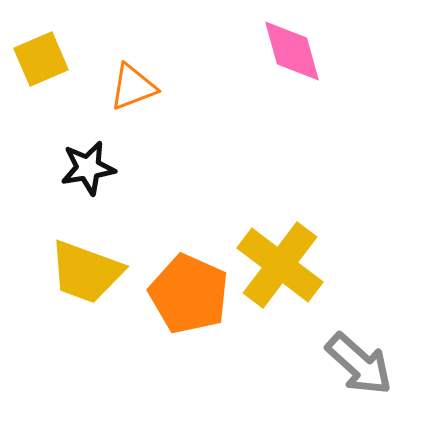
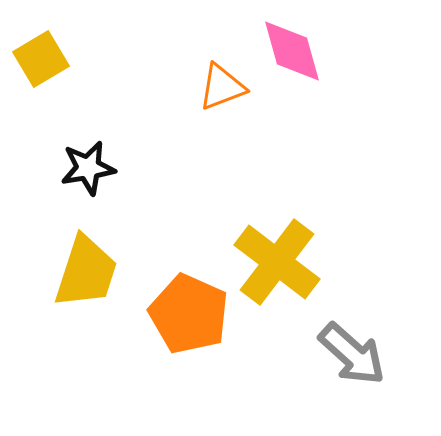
yellow square: rotated 8 degrees counterclockwise
orange triangle: moved 89 px right
yellow cross: moved 3 px left, 3 px up
yellow trapezoid: rotated 92 degrees counterclockwise
orange pentagon: moved 20 px down
gray arrow: moved 7 px left, 10 px up
